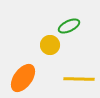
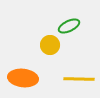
orange ellipse: rotated 60 degrees clockwise
